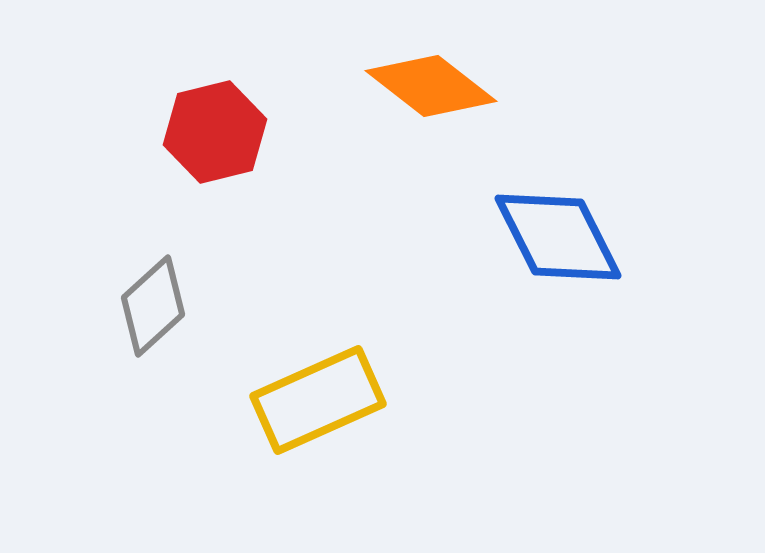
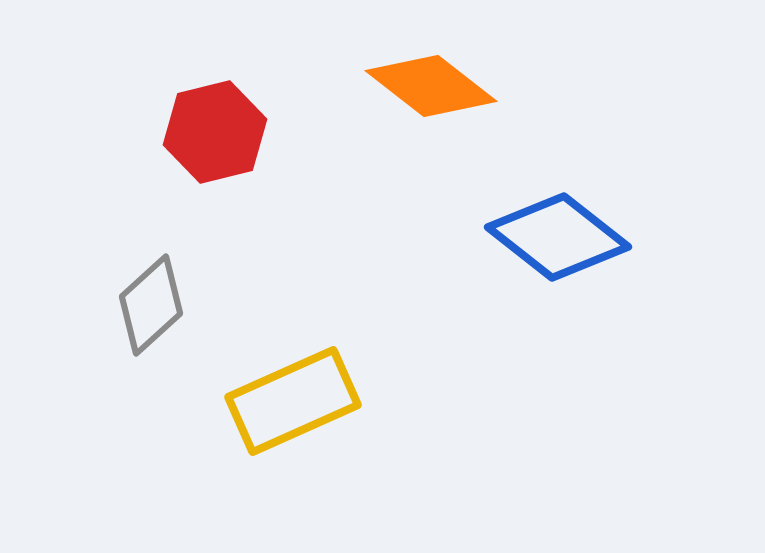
blue diamond: rotated 25 degrees counterclockwise
gray diamond: moved 2 px left, 1 px up
yellow rectangle: moved 25 px left, 1 px down
